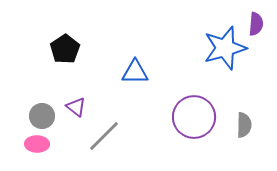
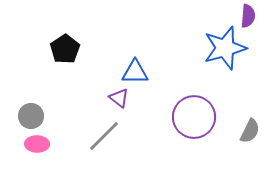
purple semicircle: moved 8 px left, 8 px up
purple triangle: moved 43 px right, 9 px up
gray circle: moved 11 px left
gray semicircle: moved 6 px right, 6 px down; rotated 25 degrees clockwise
